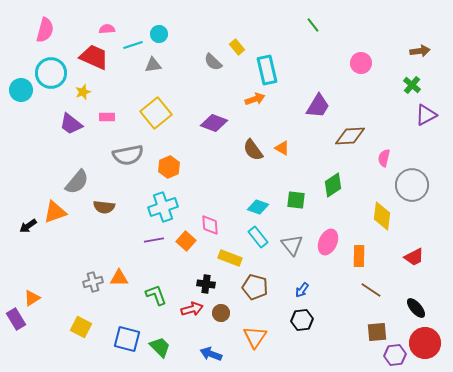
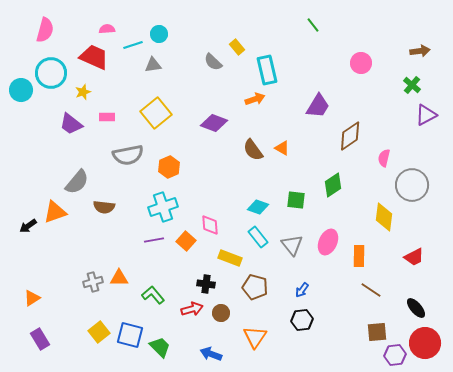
brown diamond at (350, 136): rotated 32 degrees counterclockwise
yellow diamond at (382, 216): moved 2 px right, 1 px down
green L-shape at (156, 295): moved 3 px left; rotated 20 degrees counterclockwise
purple rectangle at (16, 319): moved 24 px right, 20 px down
yellow square at (81, 327): moved 18 px right, 5 px down; rotated 25 degrees clockwise
blue square at (127, 339): moved 3 px right, 4 px up
